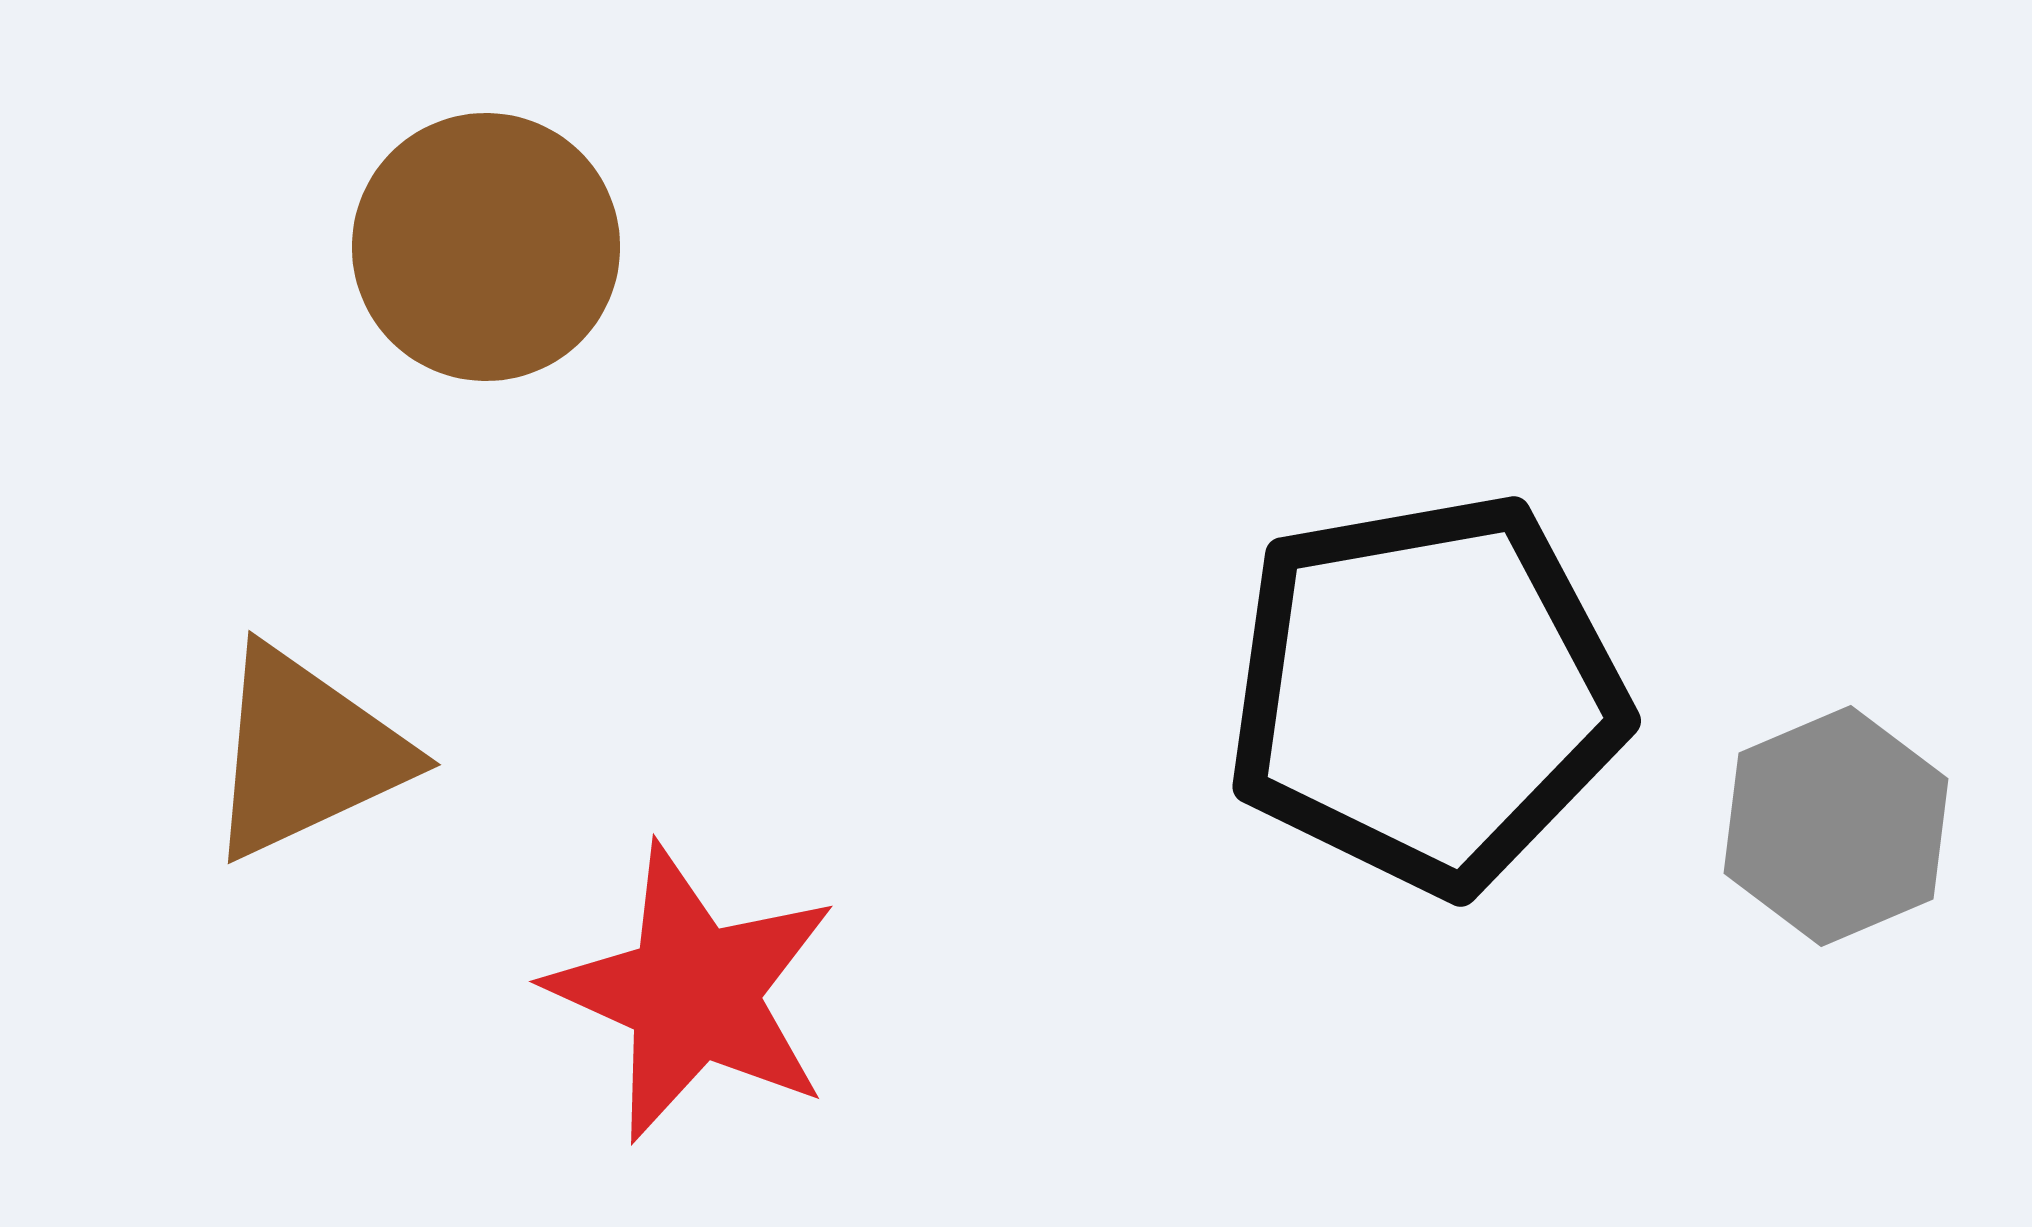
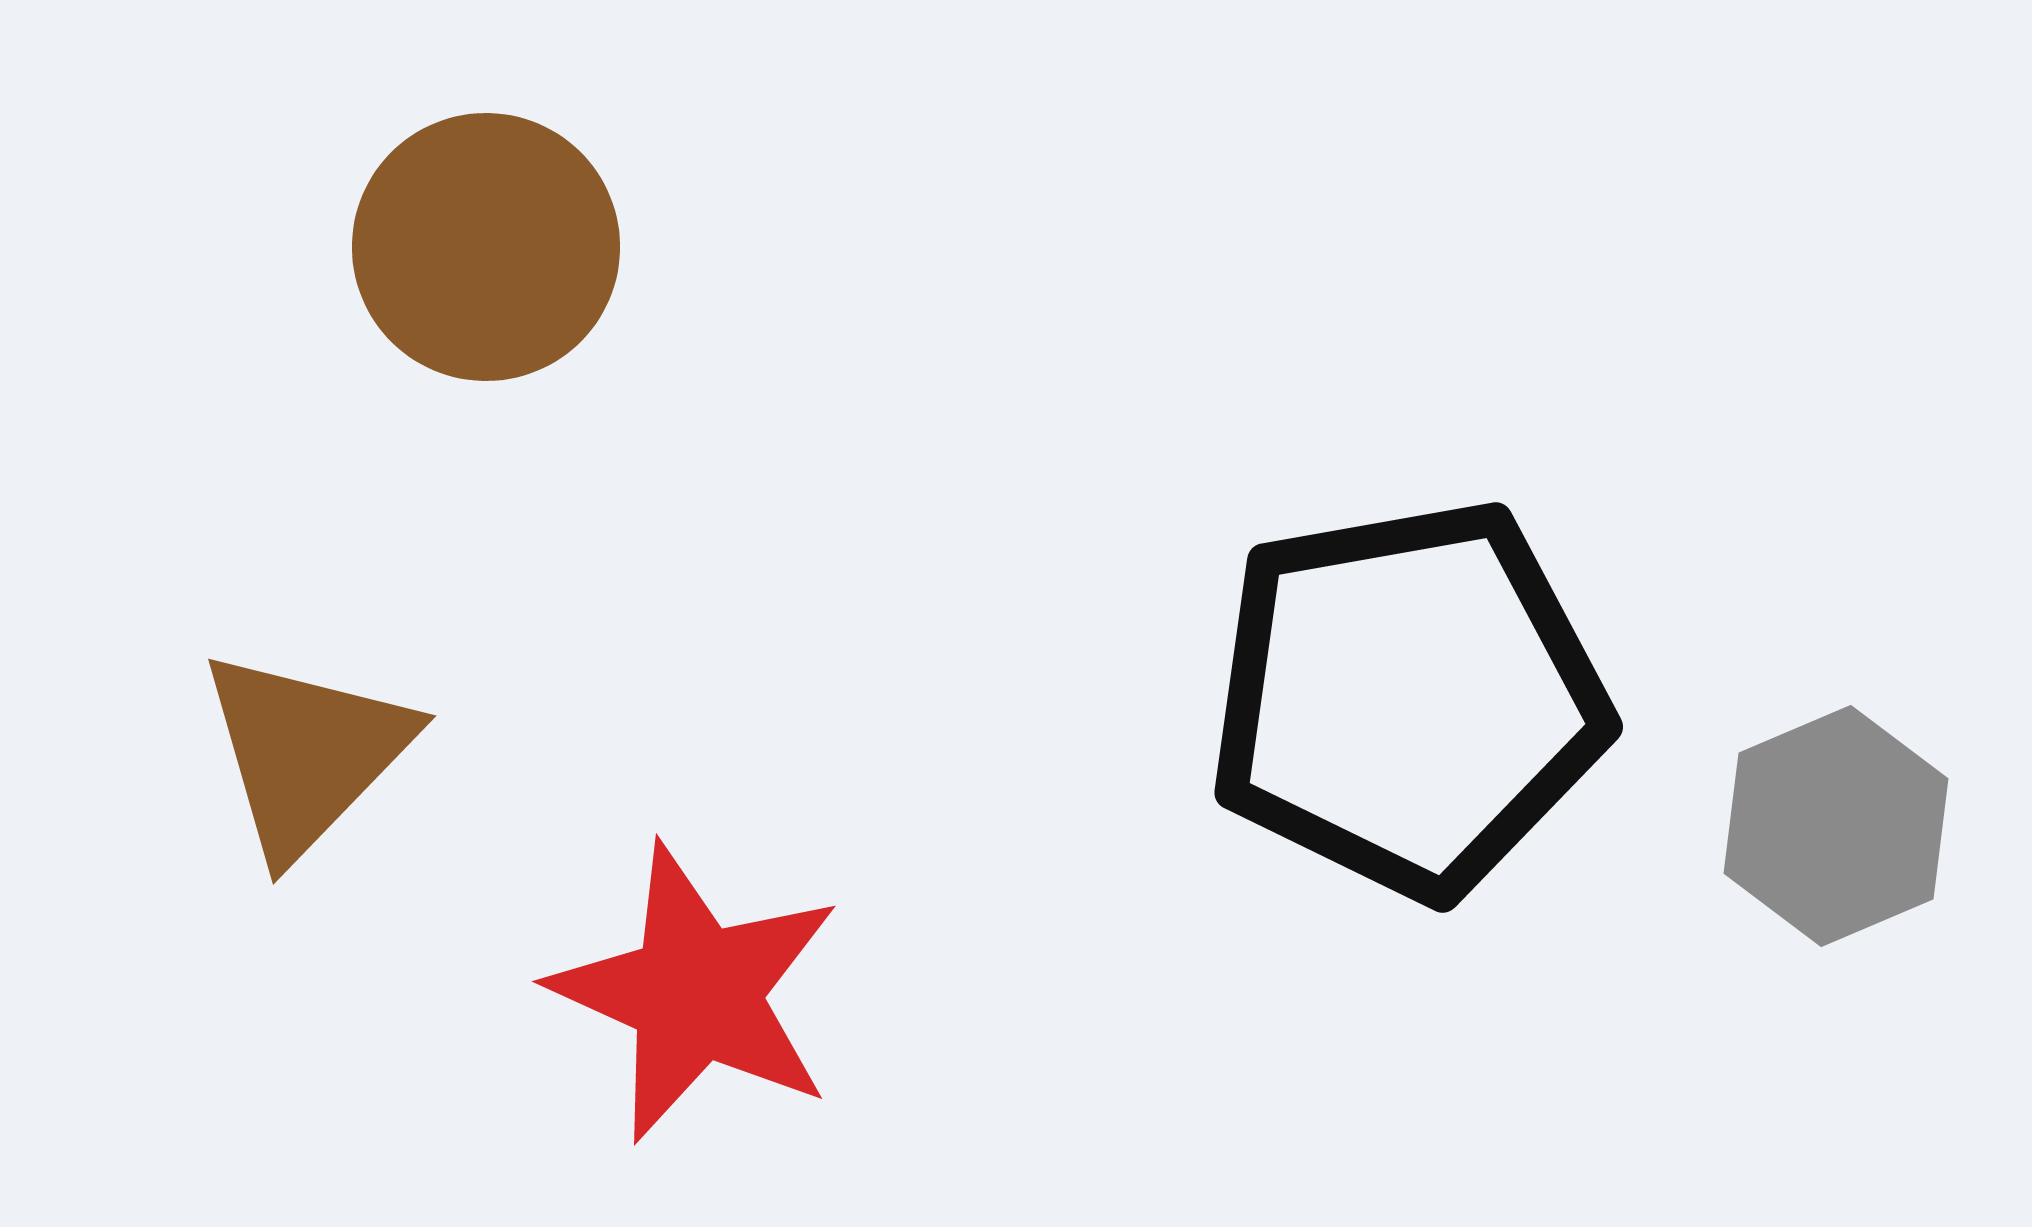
black pentagon: moved 18 px left, 6 px down
brown triangle: rotated 21 degrees counterclockwise
red star: moved 3 px right
